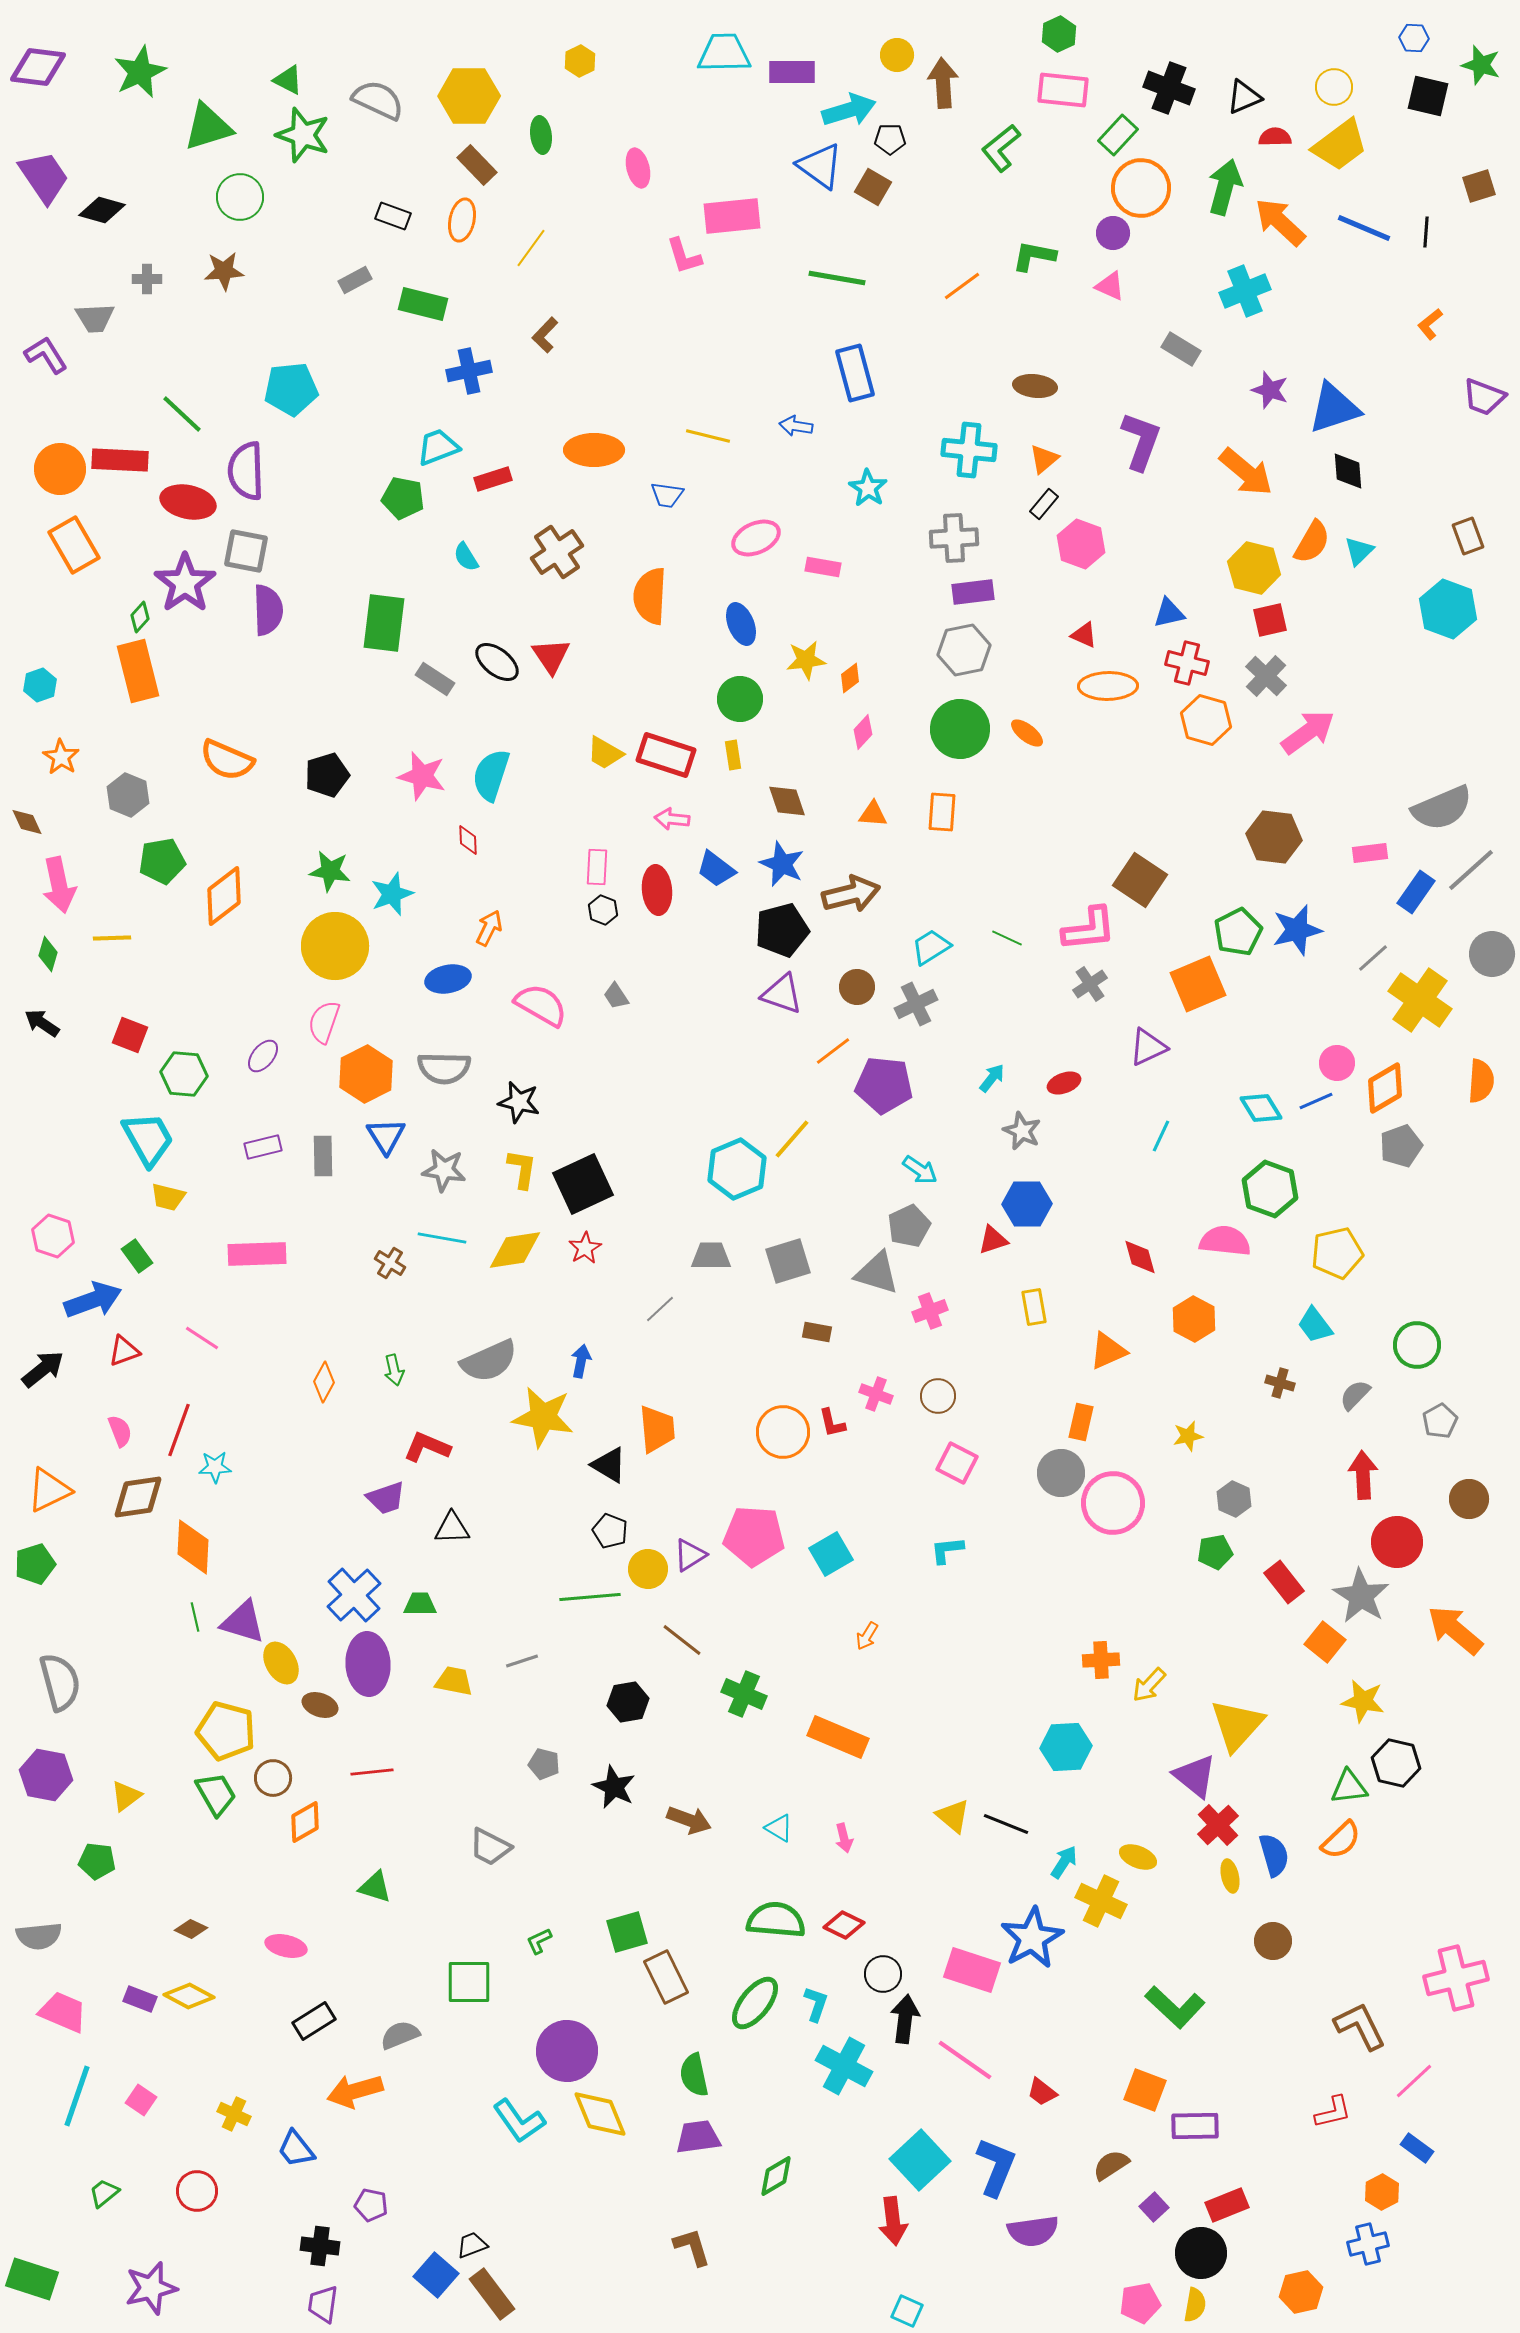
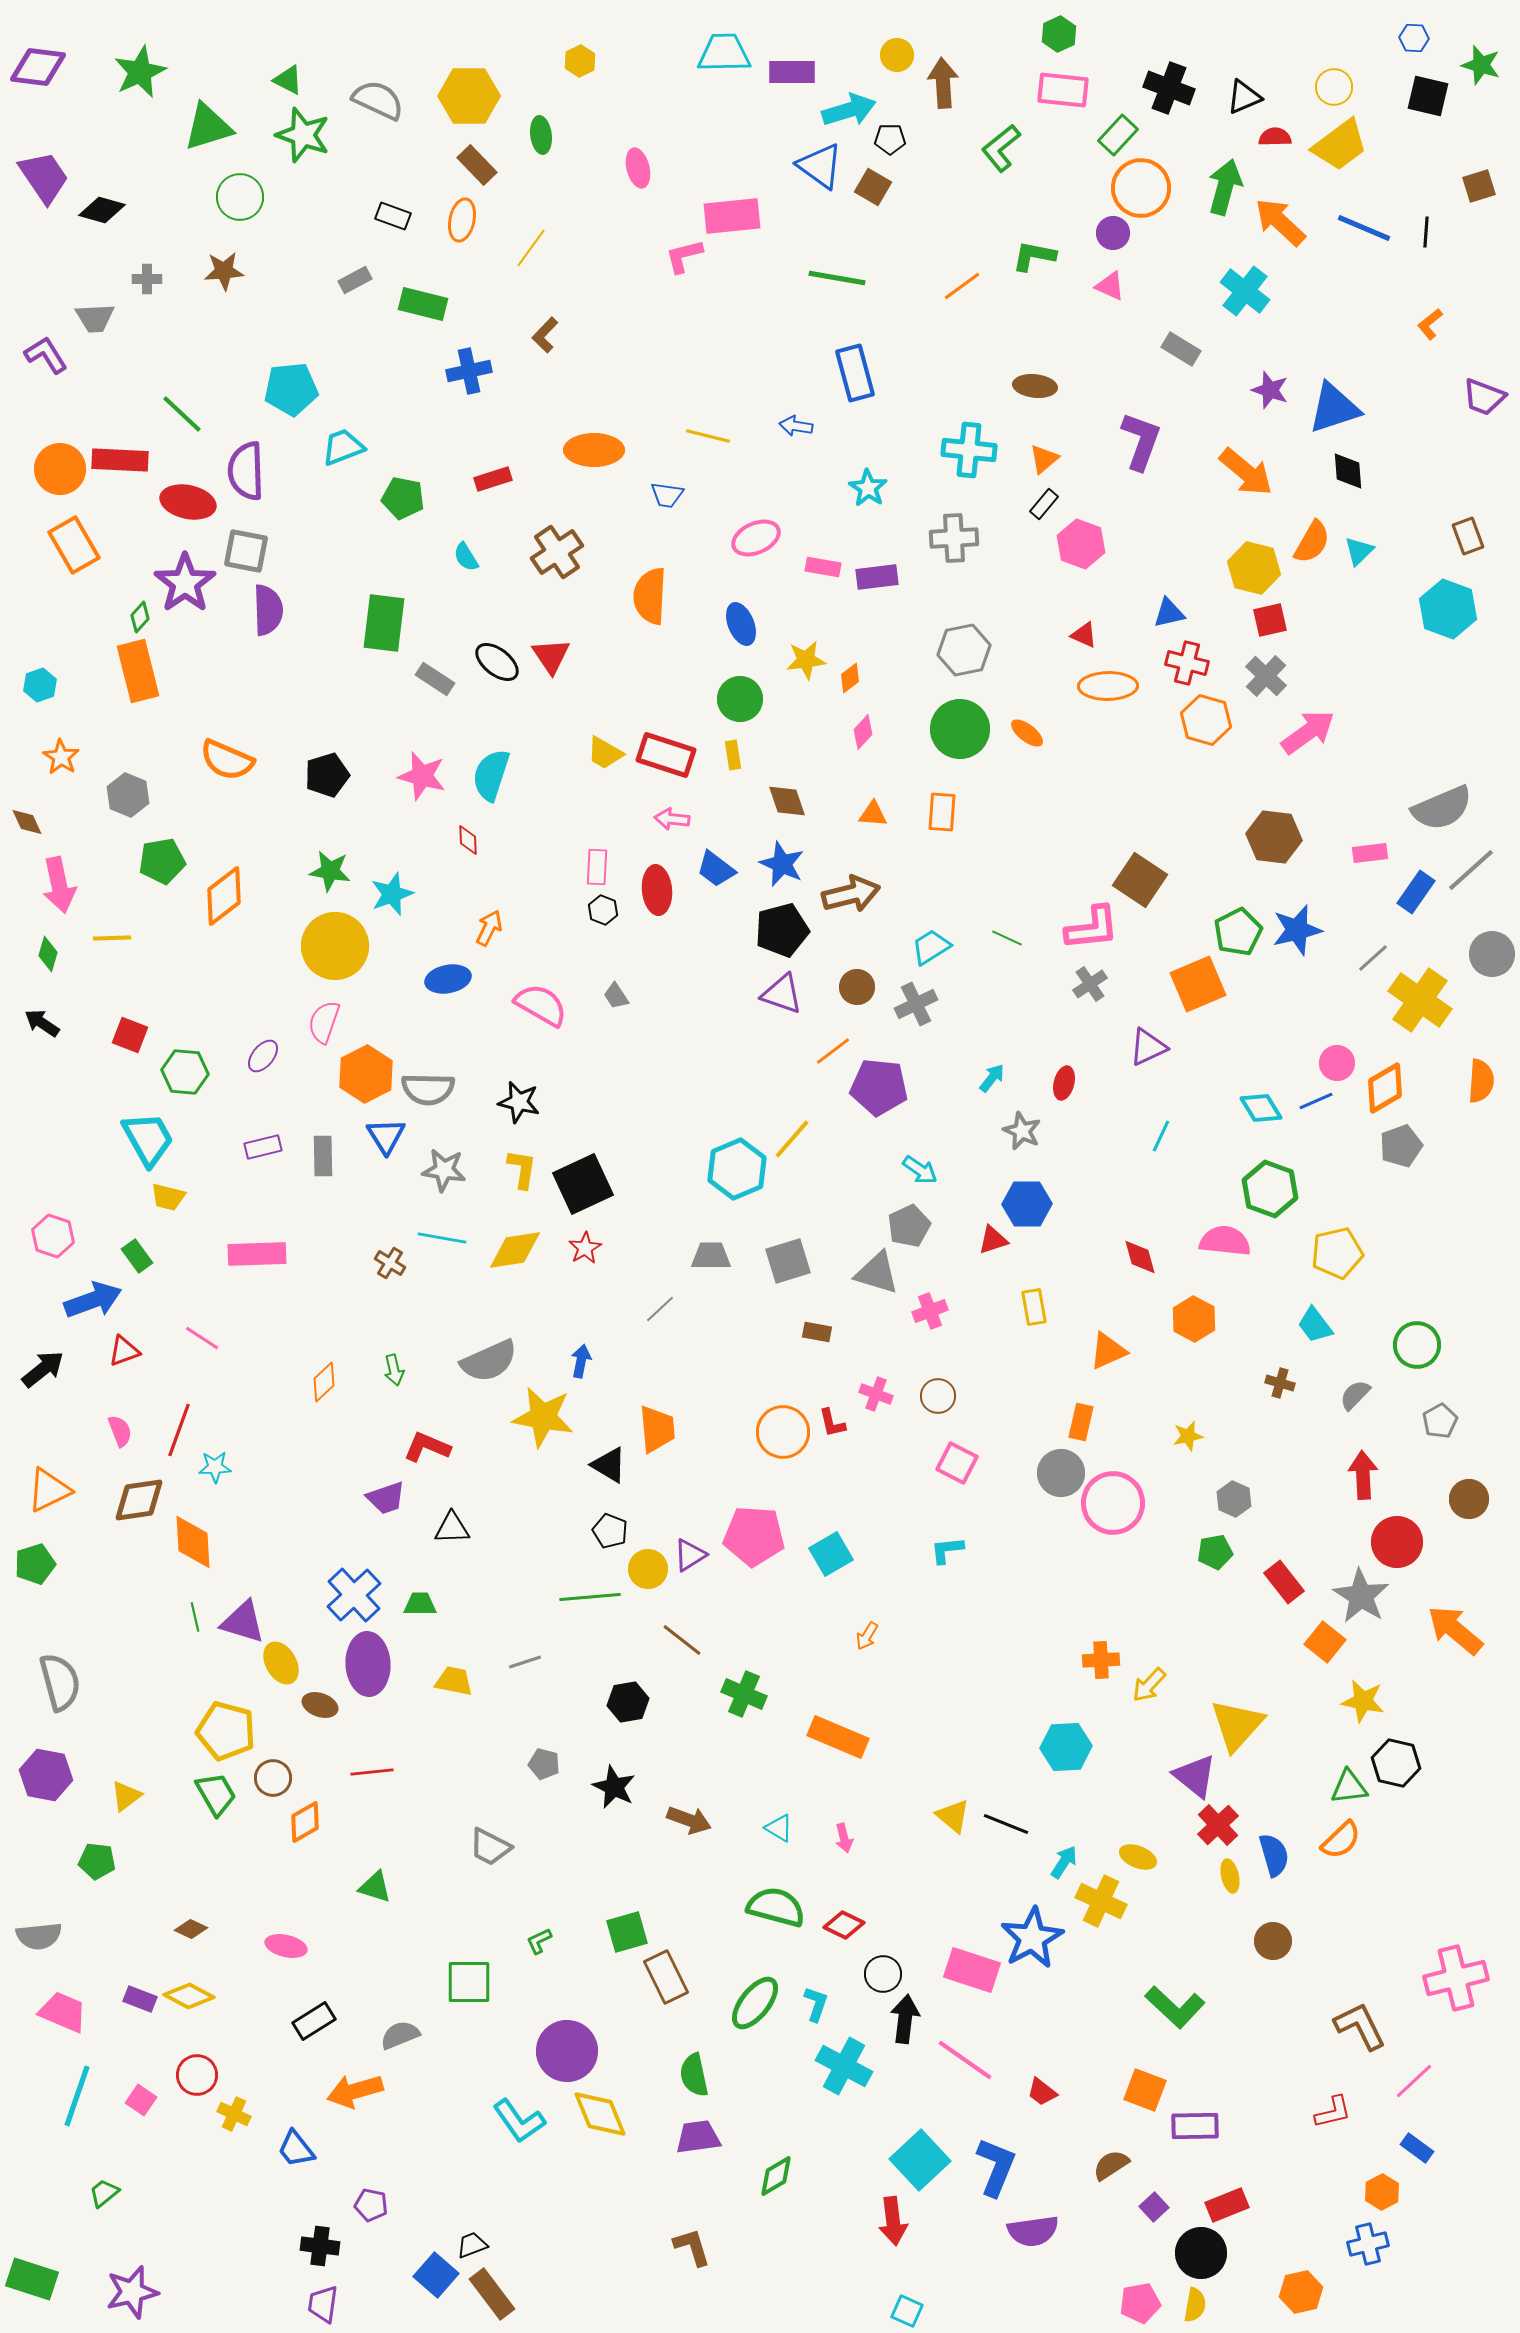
pink L-shape at (684, 256): rotated 93 degrees clockwise
cyan cross at (1245, 291): rotated 30 degrees counterclockwise
cyan trapezoid at (438, 447): moved 95 px left
purple rectangle at (973, 592): moved 96 px left, 15 px up
pink L-shape at (1089, 929): moved 3 px right, 1 px up
gray semicircle at (444, 1068): moved 16 px left, 21 px down
green hexagon at (184, 1074): moved 1 px right, 2 px up
red ellipse at (1064, 1083): rotated 56 degrees counterclockwise
purple pentagon at (884, 1085): moved 5 px left, 2 px down
orange diamond at (324, 1382): rotated 18 degrees clockwise
brown diamond at (138, 1497): moved 1 px right, 3 px down
orange diamond at (193, 1547): moved 5 px up; rotated 6 degrees counterclockwise
gray line at (522, 1661): moved 3 px right, 1 px down
green semicircle at (776, 1920): moved 13 px up; rotated 10 degrees clockwise
red circle at (197, 2191): moved 116 px up
purple star at (151, 2288): moved 19 px left, 4 px down
